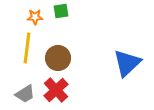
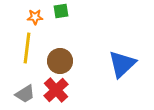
brown circle: moved 2 px right, 3 px down
blue triangle: moved 5 px left, 1 px down
